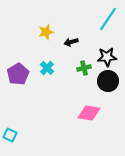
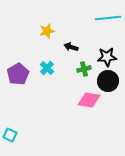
cyan line: moved 1 px up; rotated 50 degrees clockwise
yellow star: moved 1 px right, 1 px up
black arrow: moved 5 px down; rotated 32 degrees clockwise
green cross: moved 1 px down
pink diamond: moved 13 px up
